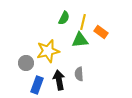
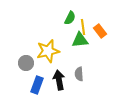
green semicircle: moved 6 px right
yellow line: moved 5 px down; rotated 21 degrees counterclockwise
orange rectangle: moved 1 px left, 1 px up; rotated 16 degrees clockwise
